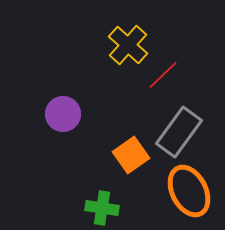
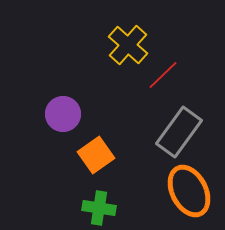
orange square: moved 35 px left
green cross: moved 3 px left
